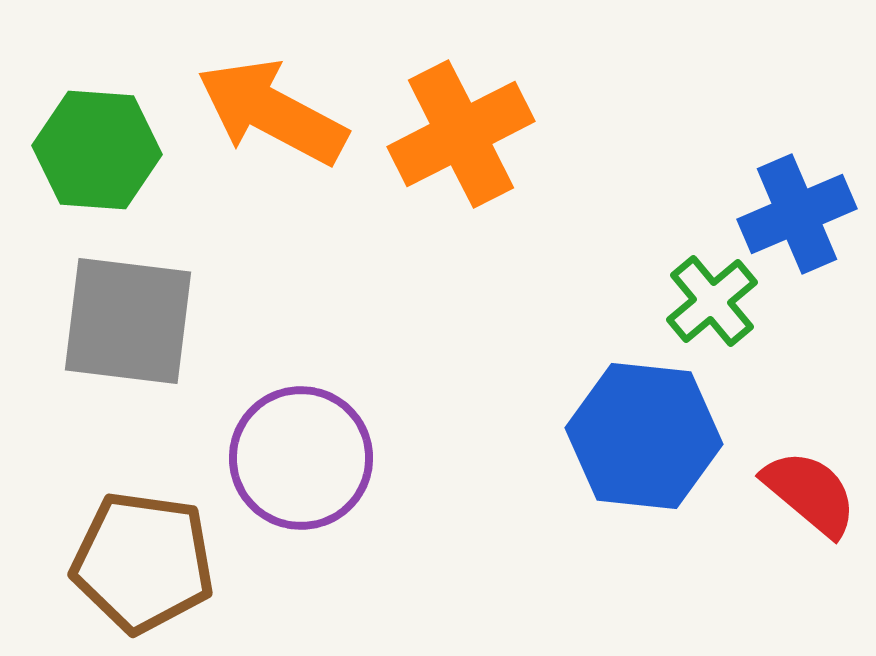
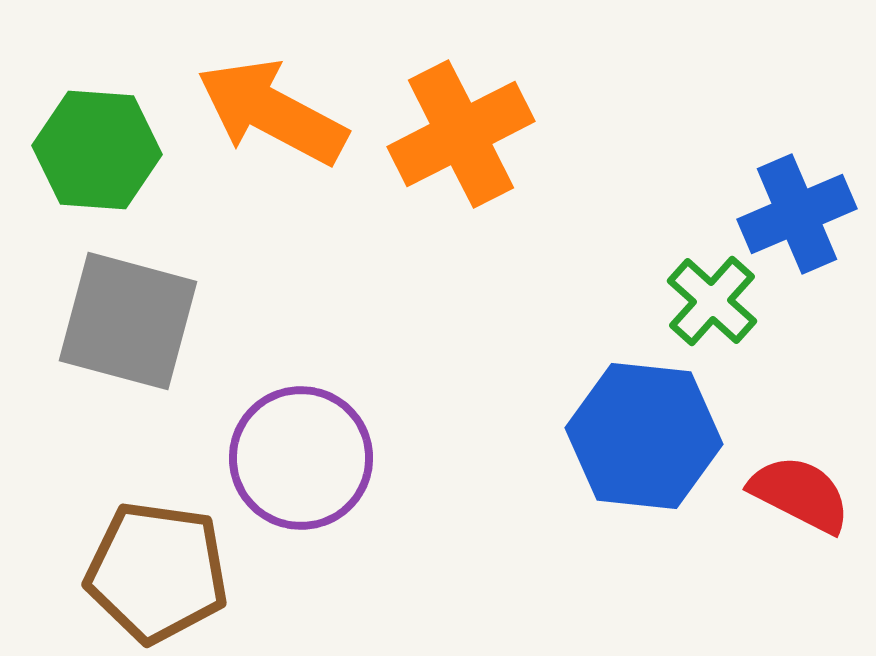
green cross: rotated 8 degrees counterclockwise
gray square: rotated 8 degrees clockwise
red semicircle: moved 10 px left, 1 px down; rotated 13 degrees counterclockwise
brown pentagon: moved 14 px right, 10 px down
